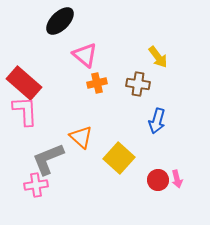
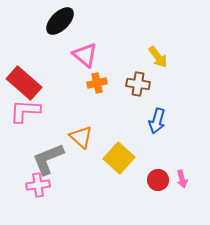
pink L-shape: rotated 84 degrees counterclockwise
pink arrow: moved 5 px right
pink cross: moved 2 px right
